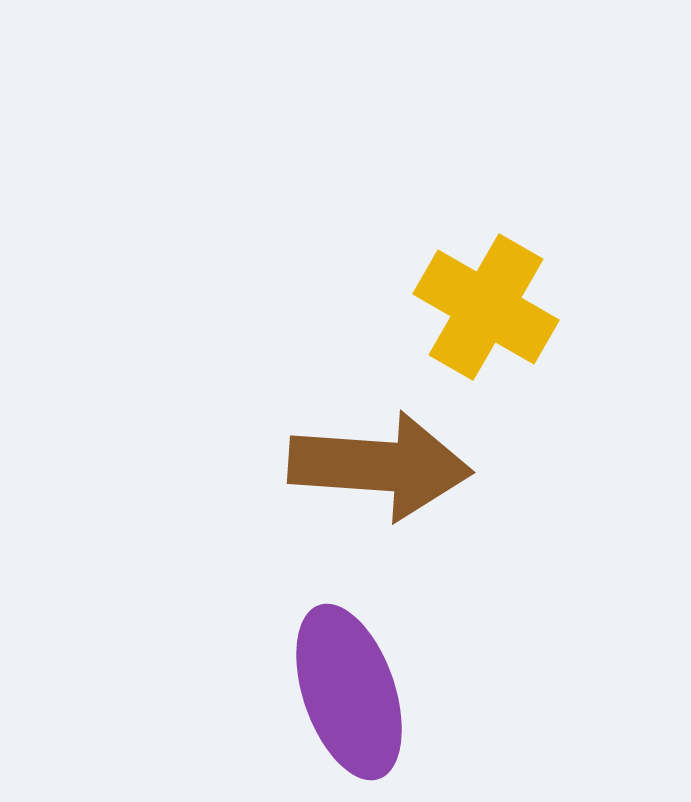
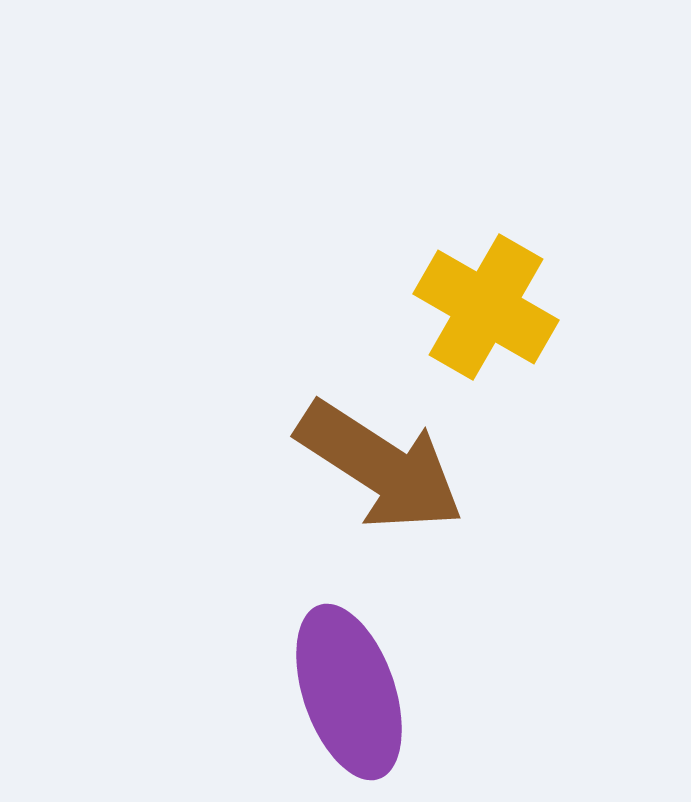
brown arrow: rotated 29 degrees clockwise
